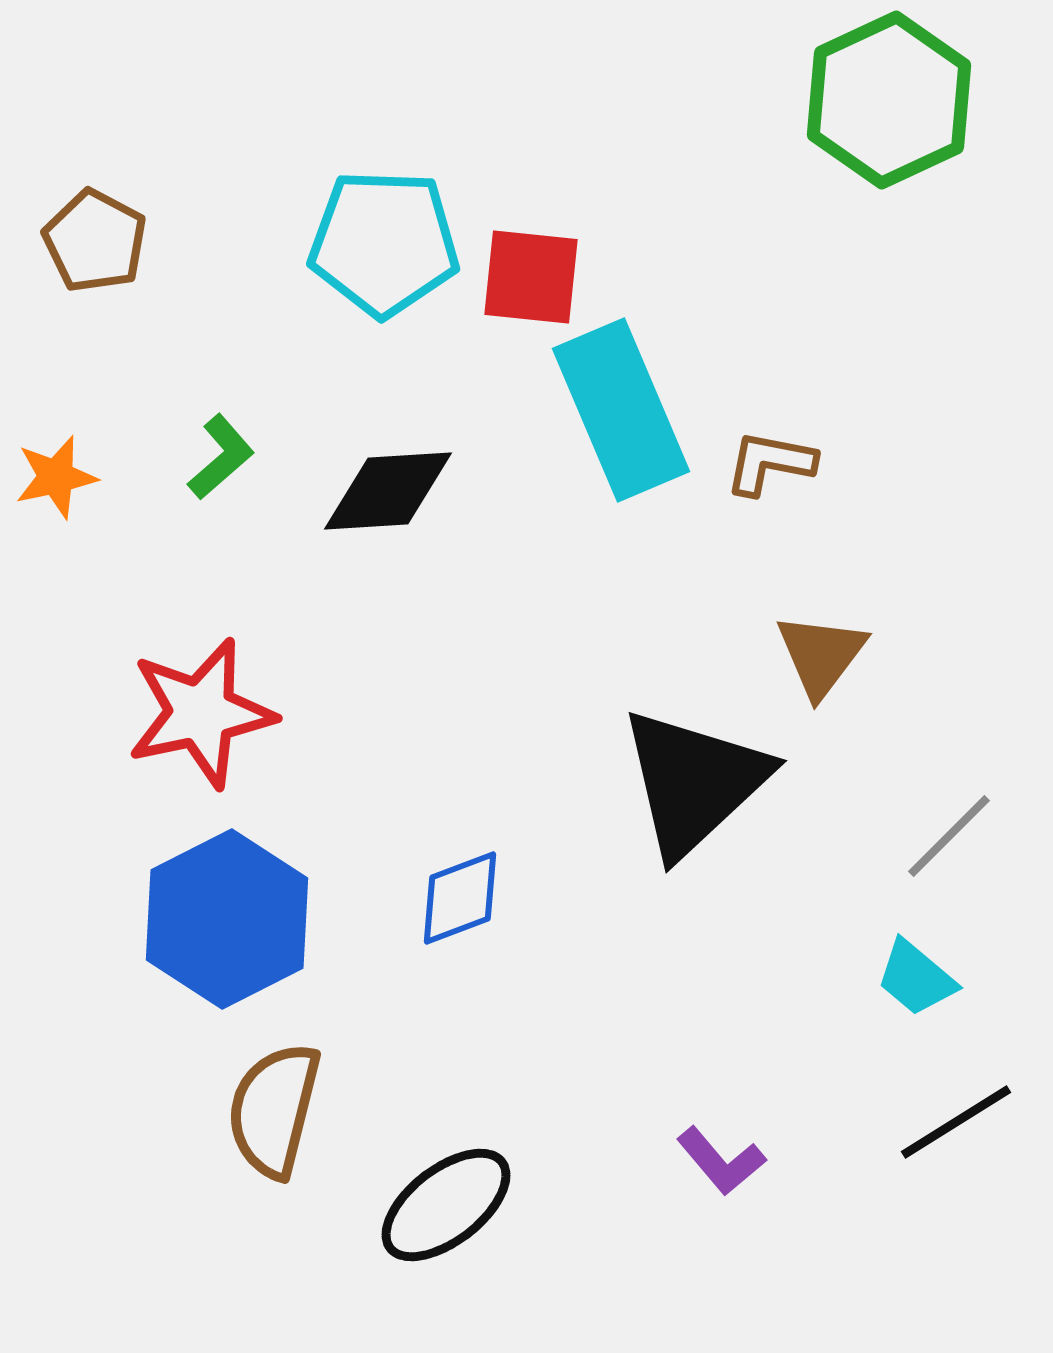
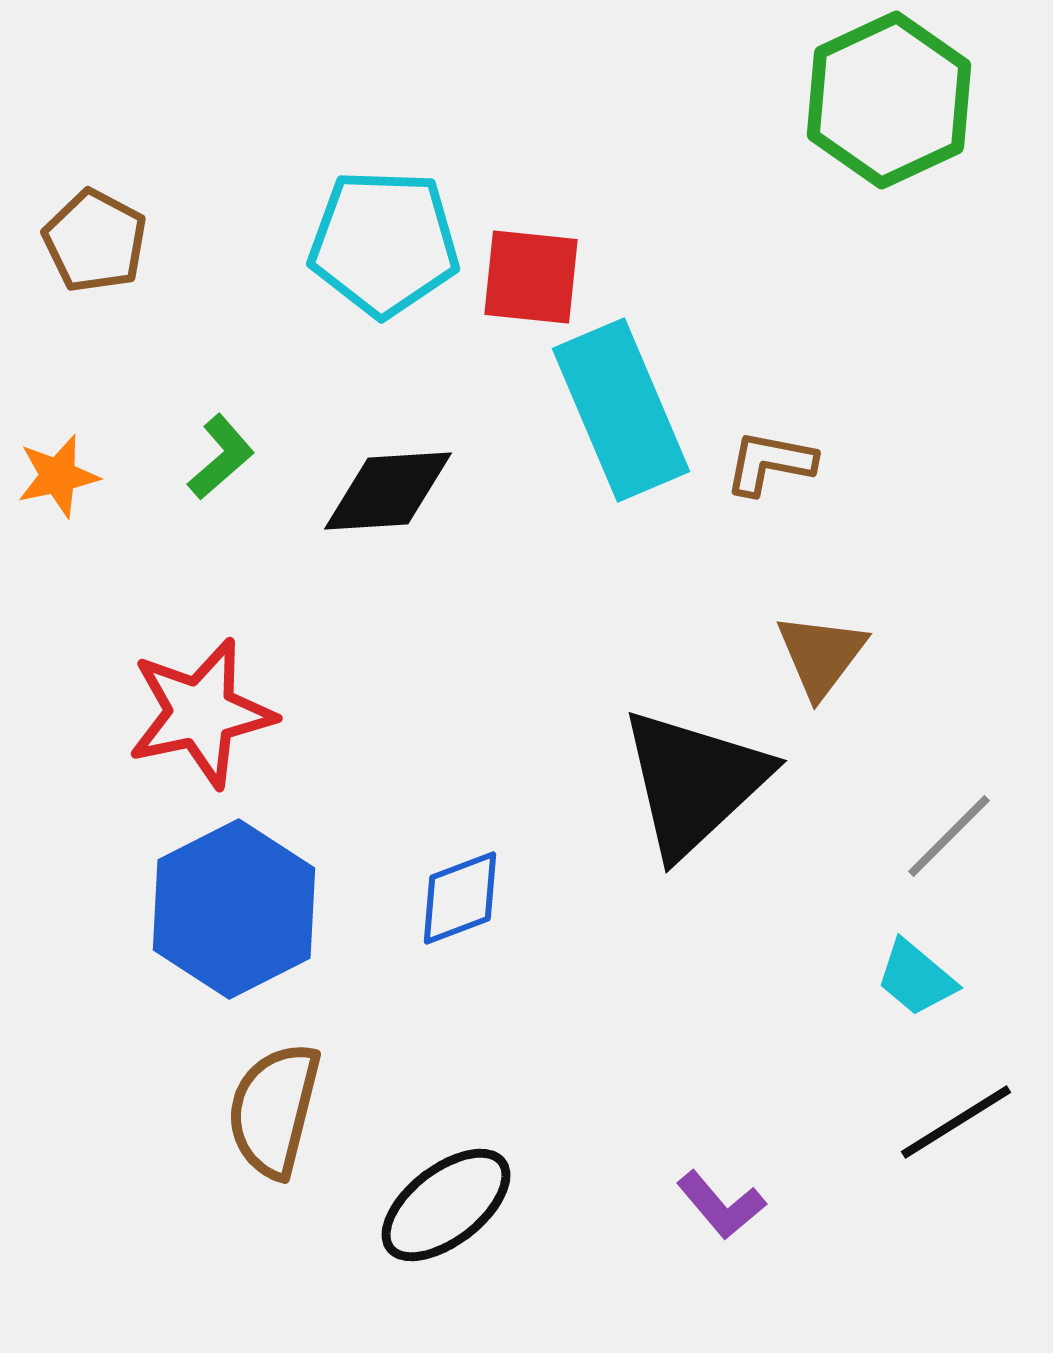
orange star: moved 2 px right, 1 px up
blue hexagon: moved 7 px right, 10 px up
purple L-shape: moved 44 px down
